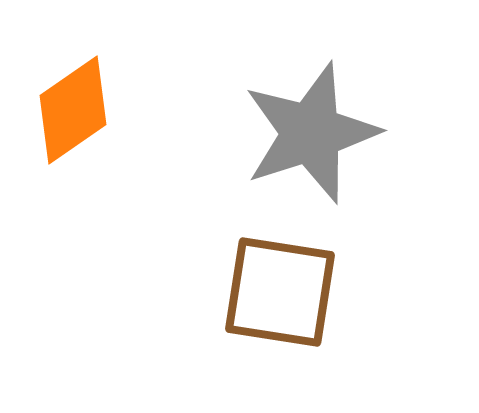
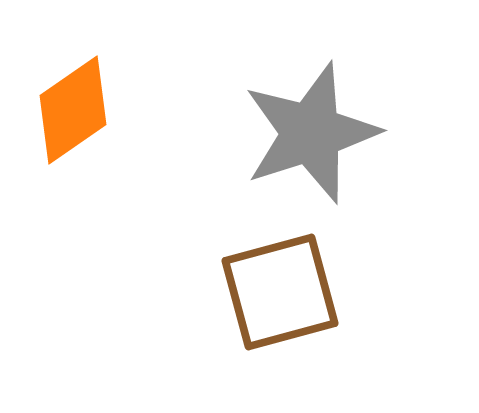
brown square: rotated 24 degrees counterclockwise
